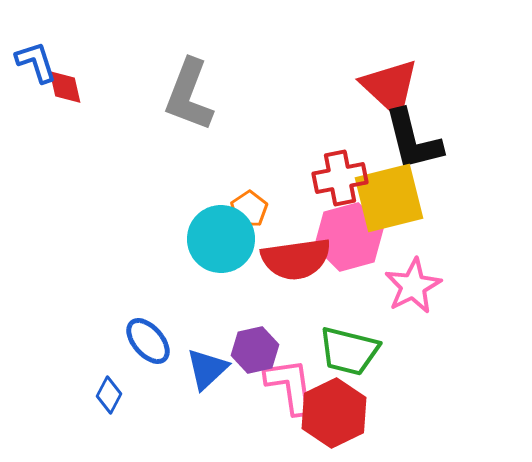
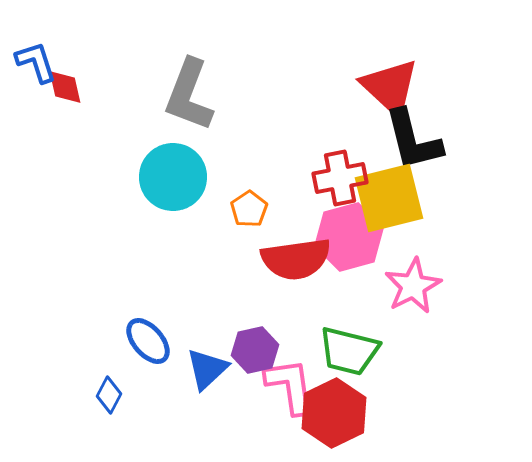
cyan circle: moved 48 px left, 62 px up
